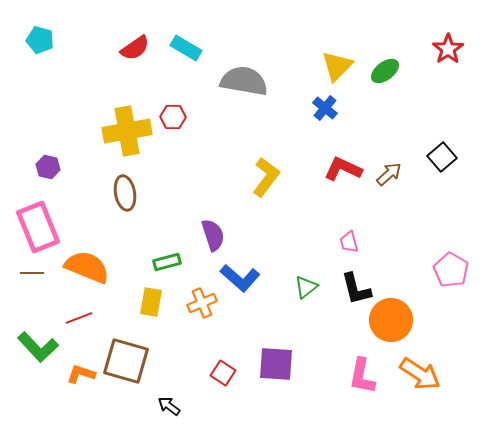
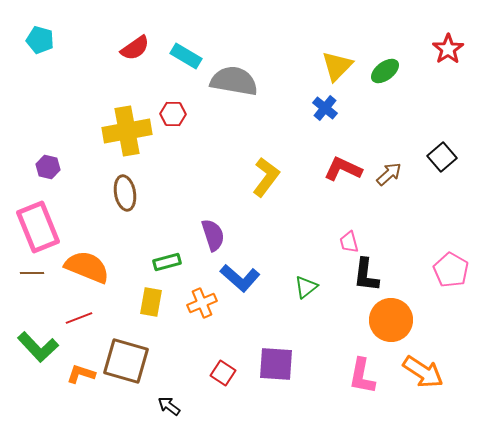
cyan rectangle: moved 8 px down
gray semicircle: moved 10 px left
red hexagon: moved 3 px up
black L-shape: moved 10 px right, 14 px up; rotated 21 degrees clockwise
orange arrow: moved 3 px right, 2 px up
